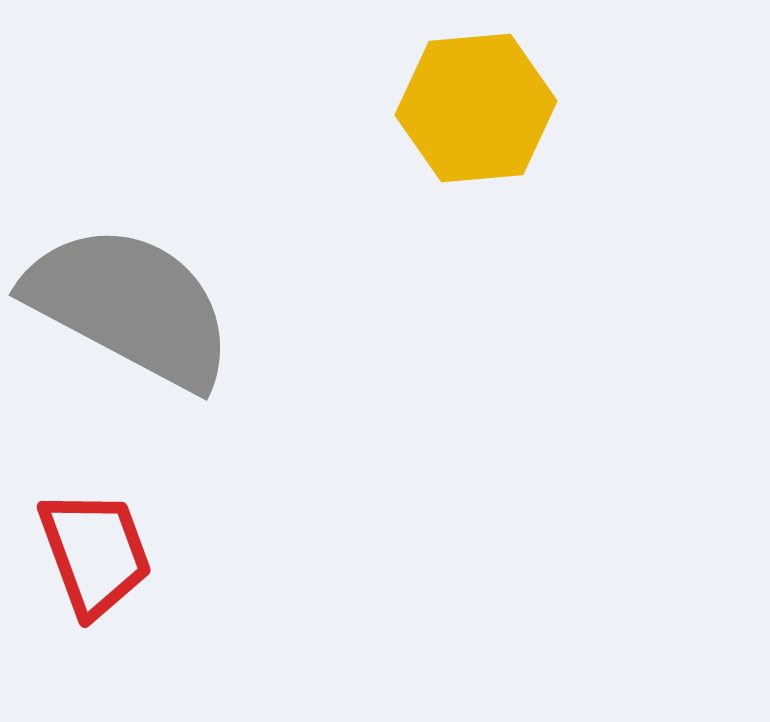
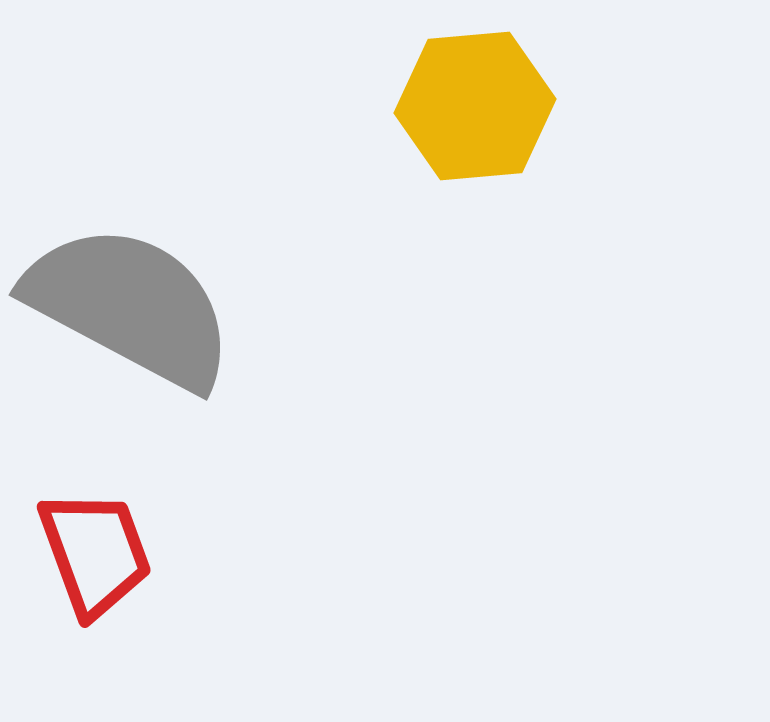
yellow hexagon: moved 1 px left, 2 px up
